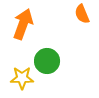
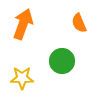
orange semicircle: moved 3 px left, 9 px down
green circle: moved 15 px right
